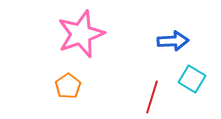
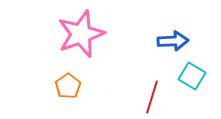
cyan square: moved 3 px up
